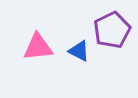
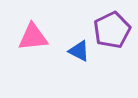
pink triangle: moved 5 px left, 10 px up
